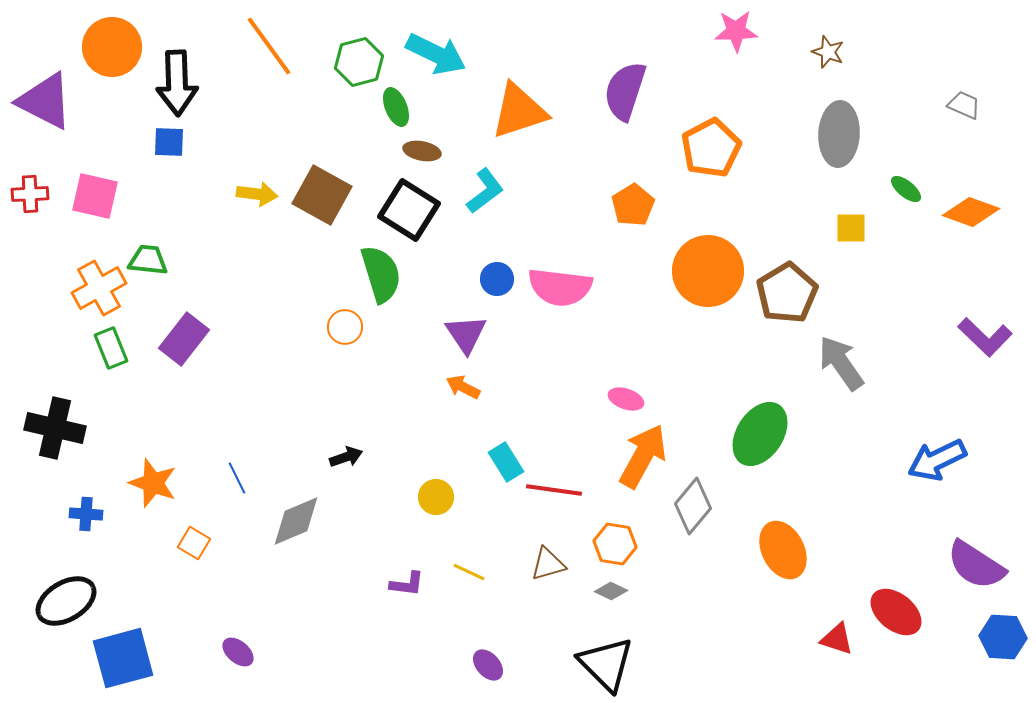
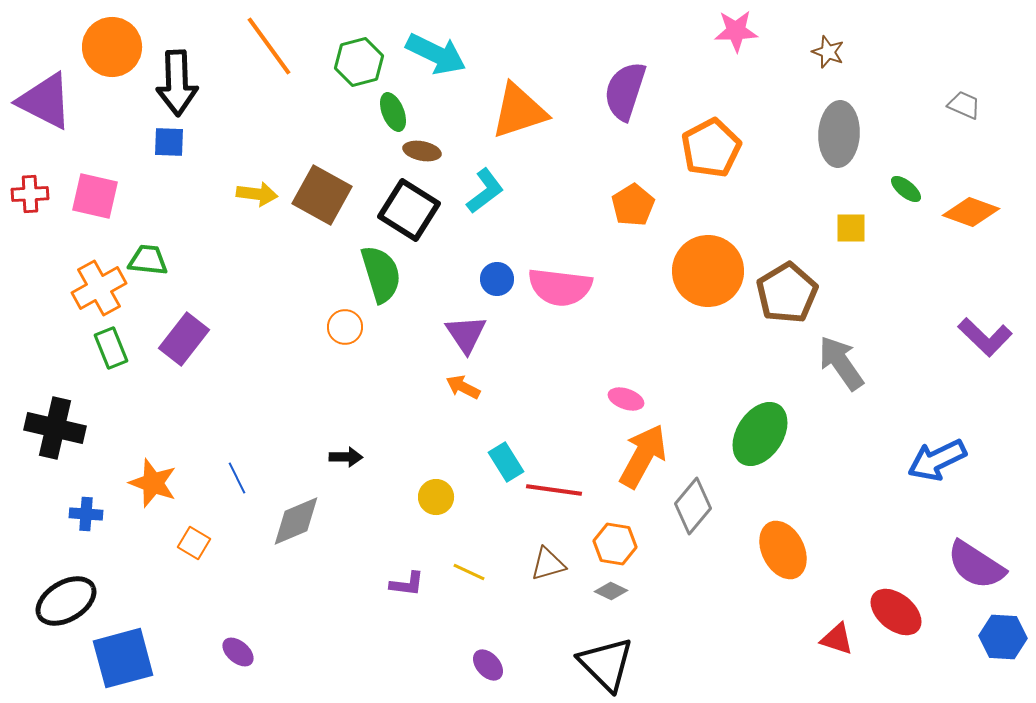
green ellipse at (396, 107): moved 3 px left, 5 px down
black arrow at (346, 457): rotated 20 degrees clockwise
